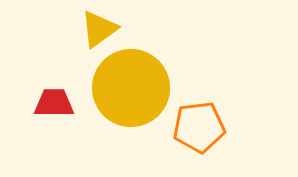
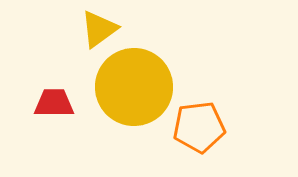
yellow circle: moved 3 px right, 1 px up
